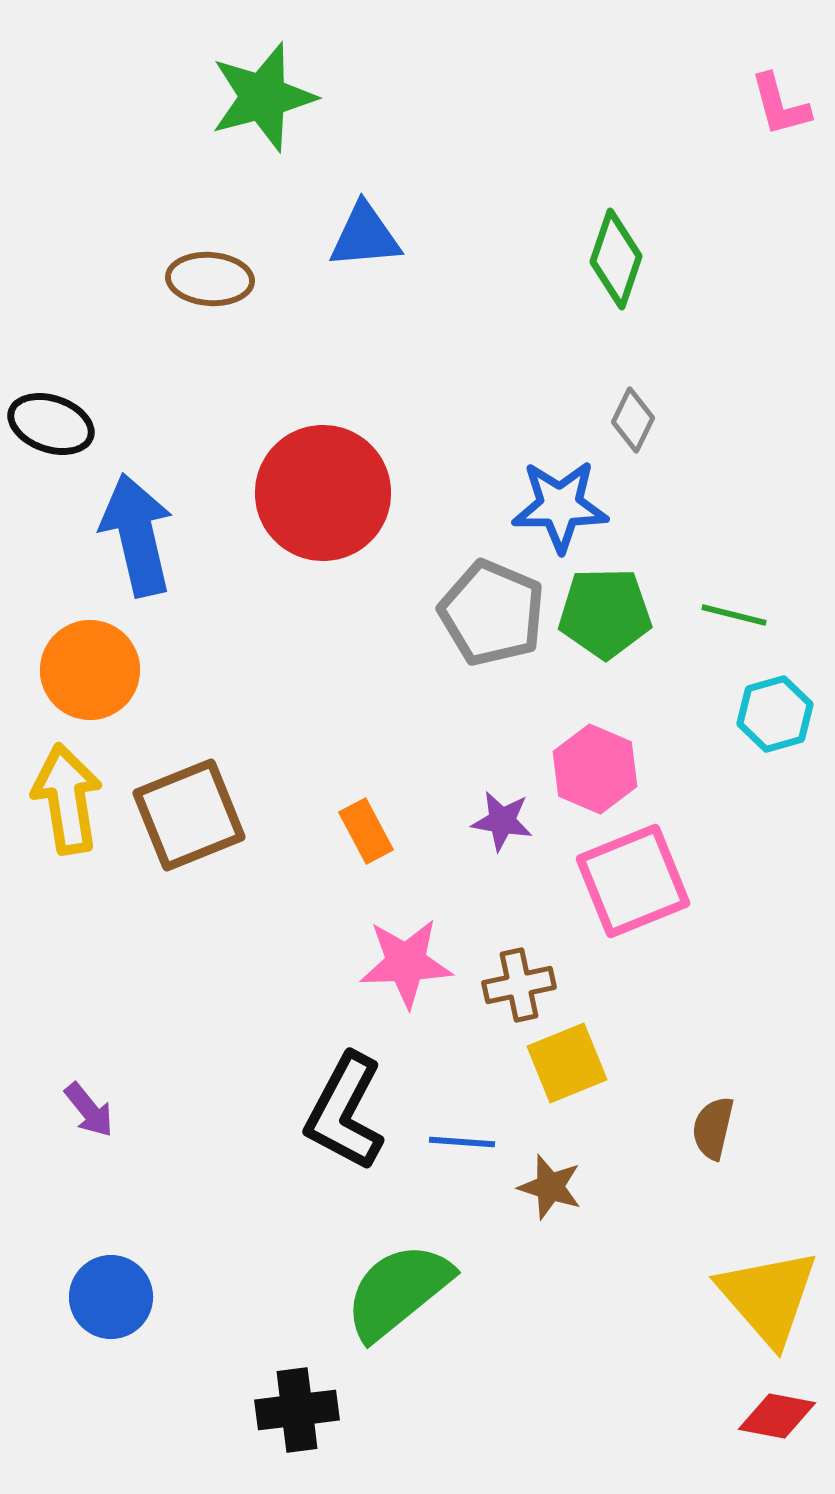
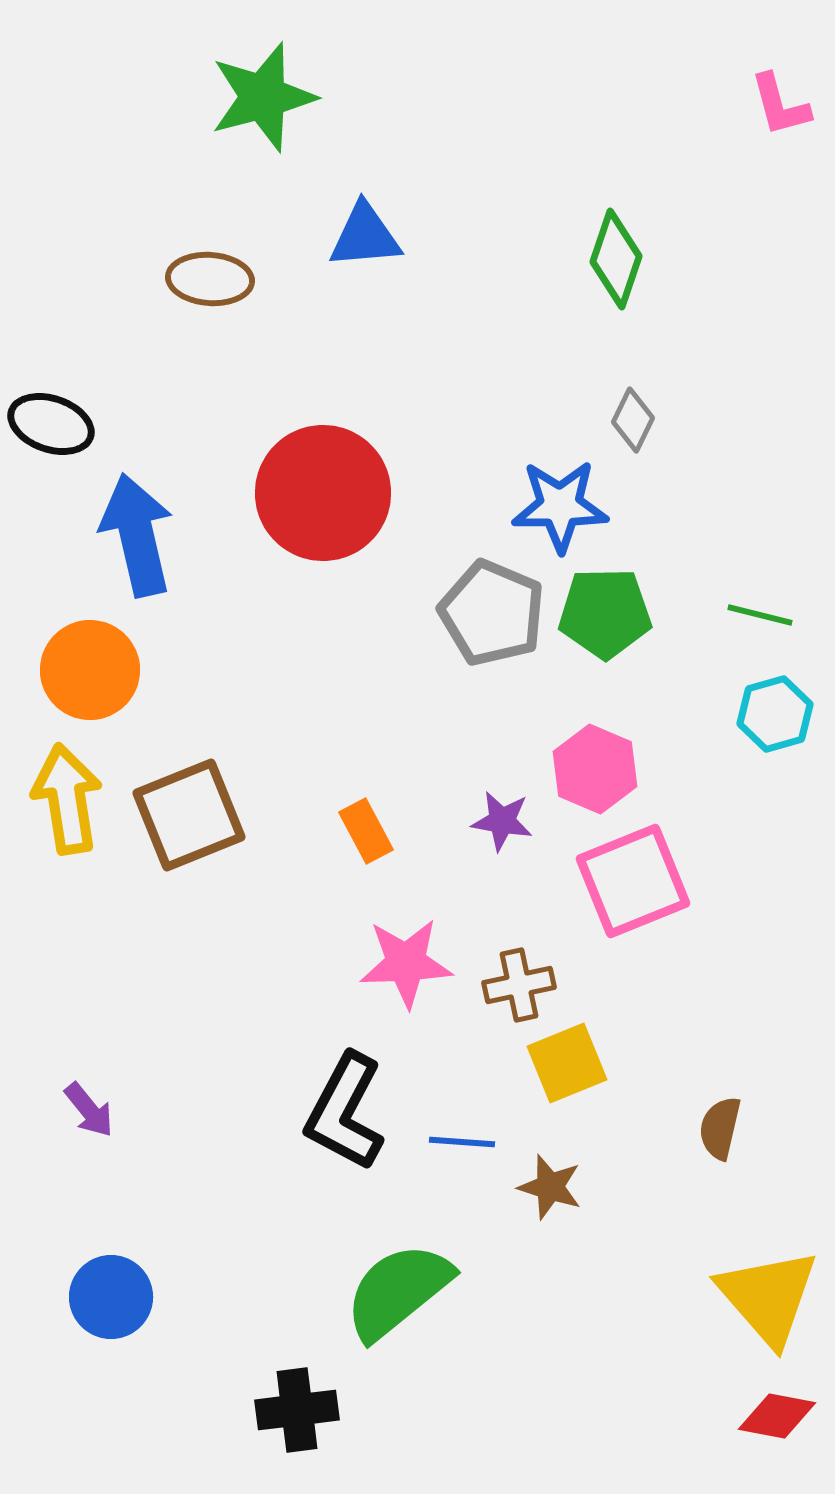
green line: moved 26 px right
brown semicircle: moved 7 px right
